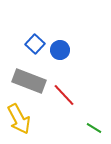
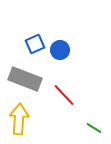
blue square: rotated 24 degrees clockwise
gray rectangle: moved 4 px left, 2 px up
yellow arrow: rotated 148 degrees counterclockwise
